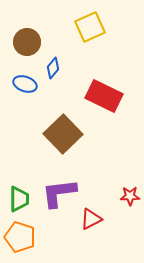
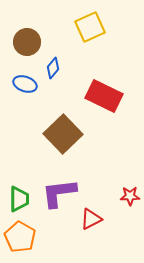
orange pentagon: rotated 12 degrees clockwise
